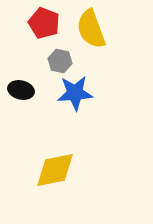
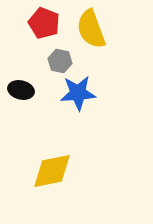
blue star: moved 3 px right
yellow diamond: moved 3 px left, 1 px down
